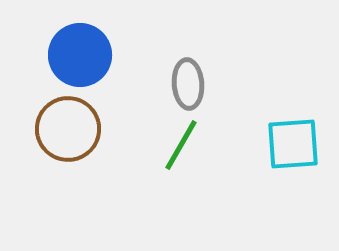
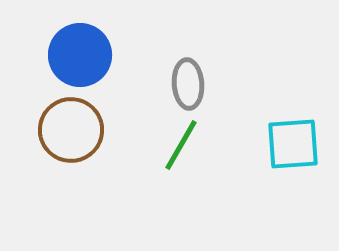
brown circle: moved 3 px right, 1 px down
